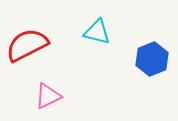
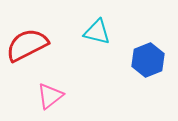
blue hexagon: moved 4 px left, 1 px down
pink triangle: moved 2 px right; rotated 12 degrees counterclockwise
